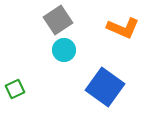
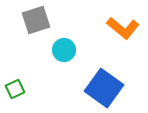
gray square: moved 22 px left; rotated 16 degrees clockwise
orange L-shape: rotated 16 degrees clockwise
blue square: moved 1 px left, 1 px down
